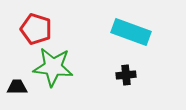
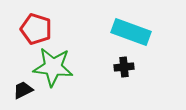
black cross: moved 2 px left, 8 px up
black trapezoid: moved 6 px right, 3 px down; rotated 25 degrees counterclockwise
